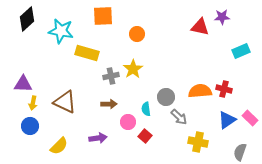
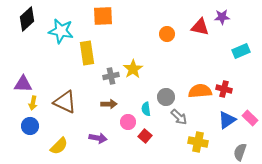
orange circle: moved 30 px right
yellow rectangle: rotated 65 degrees clockwise
purple arrow: rotated 18 degrees clockwise
